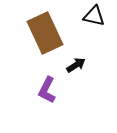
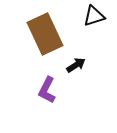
black triangle: rotated 30 degrees counterclockwise
brown rectangle: moved 1 px down
